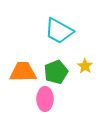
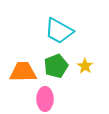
green pentagon: moved 6 px up
